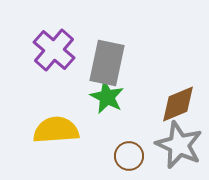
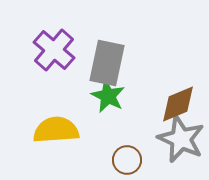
green star: moved 1 px right, 1 px up
gray star: moved 2 px right, 6 px up
brown circle: moved 2 px left, 4 px down
